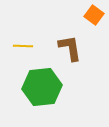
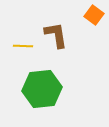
brown L-shape: moved 14 px left, 13 px up
green hexagon: moved 2 px down
